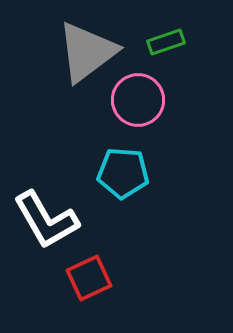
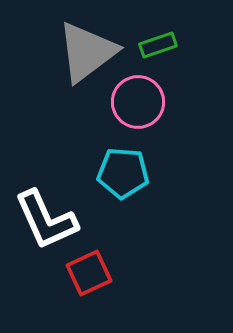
green rectangle: moved 8 px left, 3 px down
pink circle: moved 2 px down
white L-shape: rotated 6 degrees clockwise
red square: moved 5 px up
